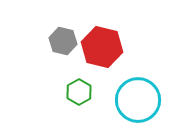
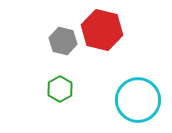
red hexagon: moved 17 px up
green hexagon: moved 19 px left, 3 px up
